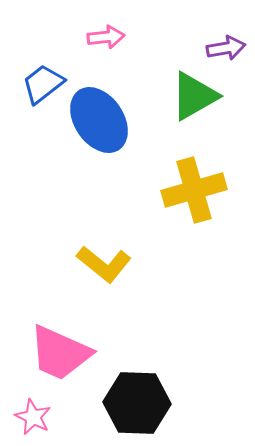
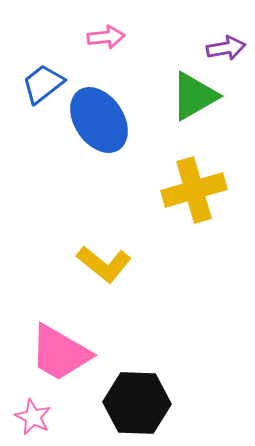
pink trapezoid: rotated 6 degrees clockwise
